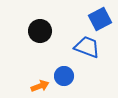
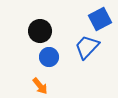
blue trapezoid: rotated 68 degrees counterclockwise
blue circle: moved 15 px left, 19 px up
orange arrow: rotated 72 degrees clockwise
